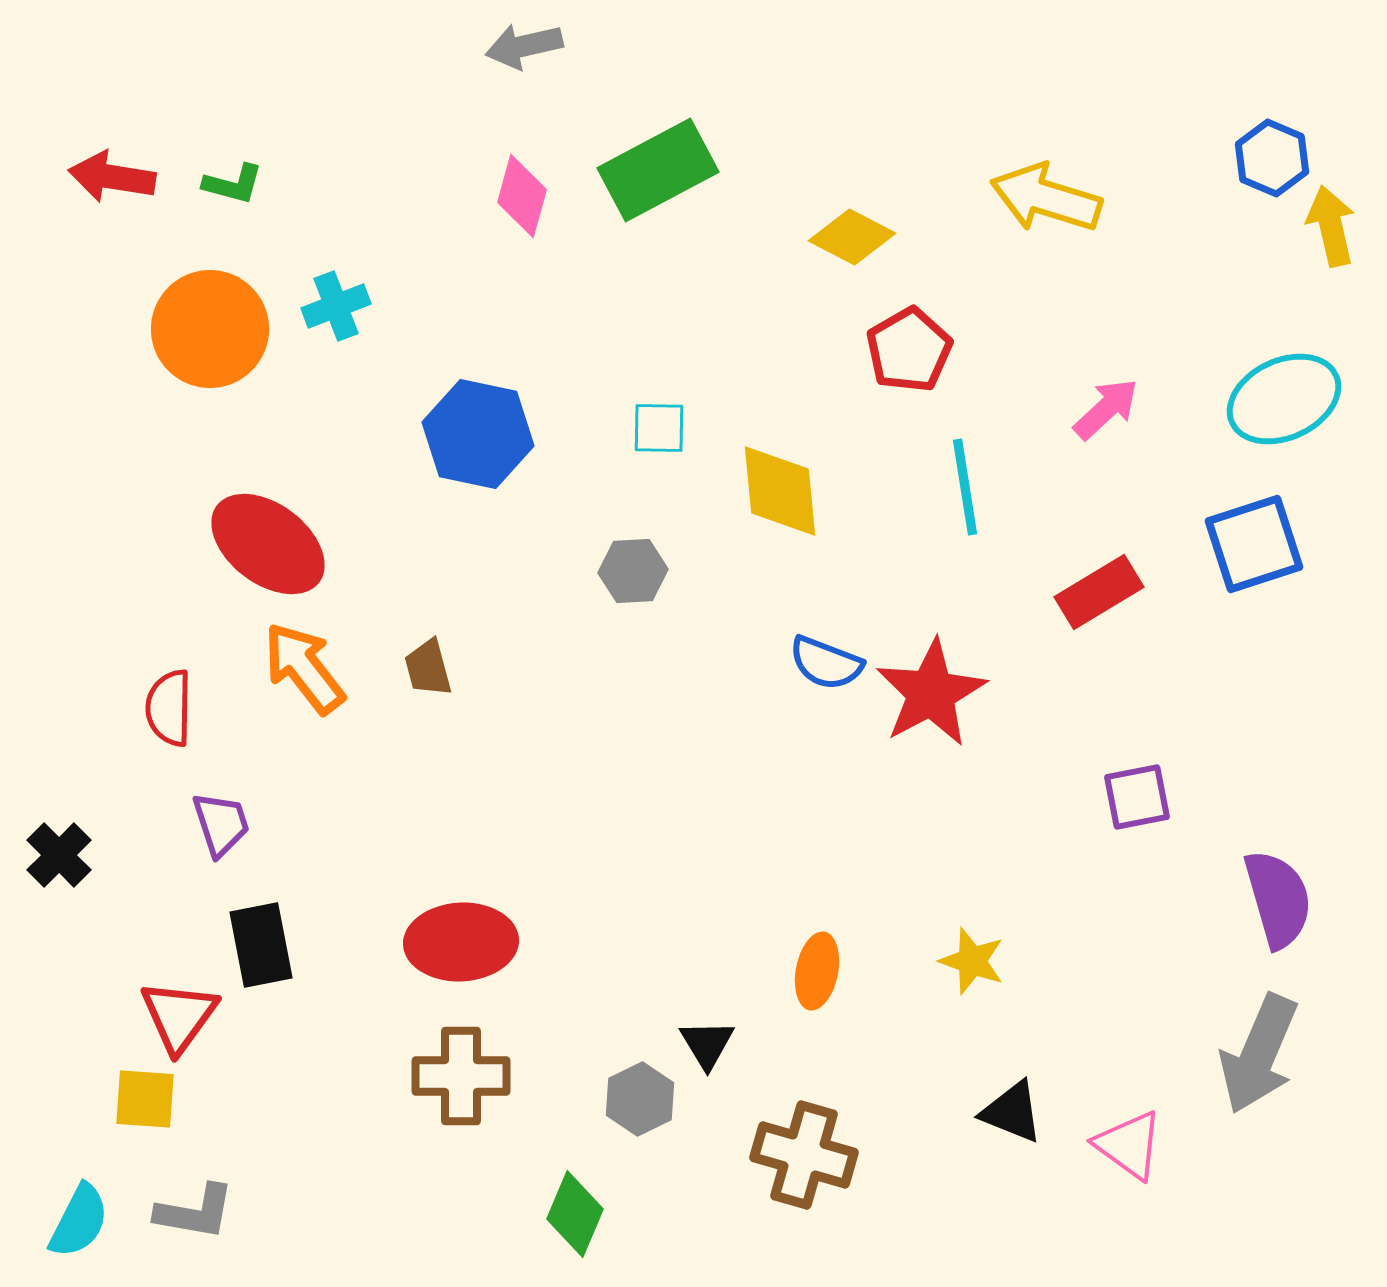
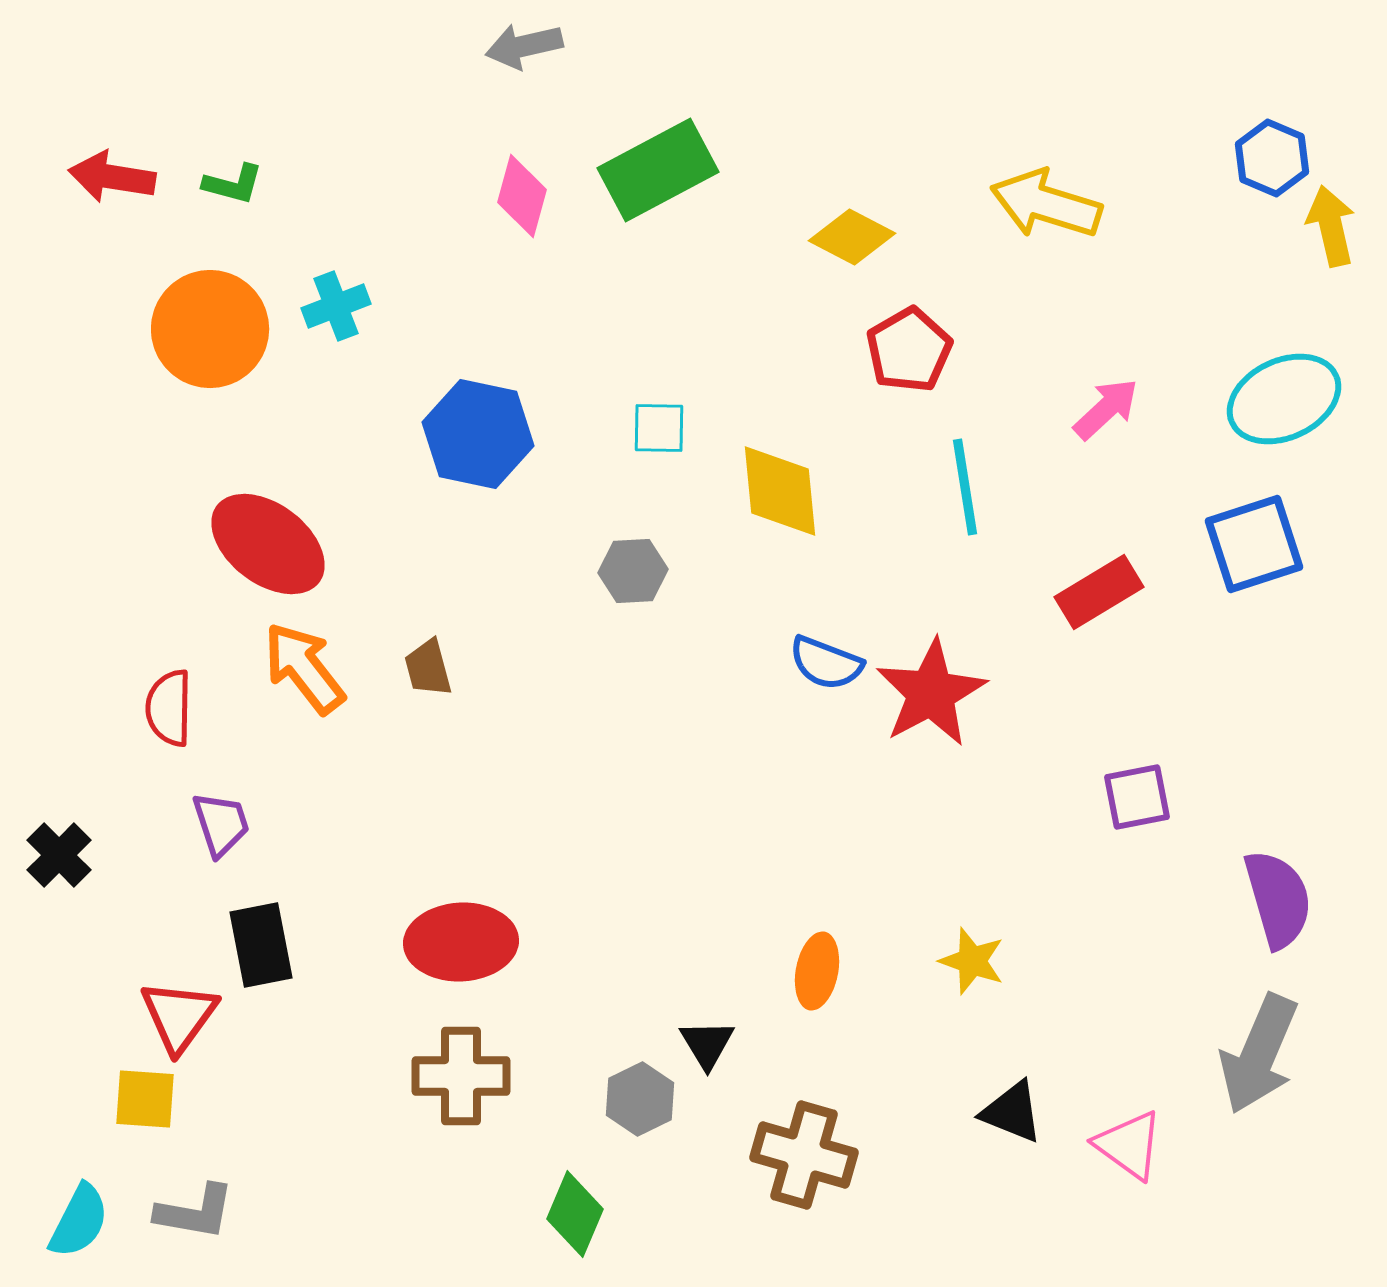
yellow arrow at (1046, 198): moved 6 px down
